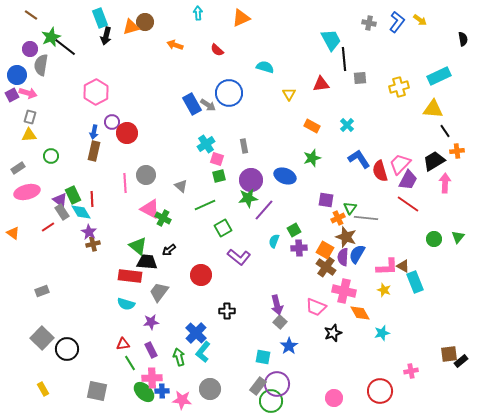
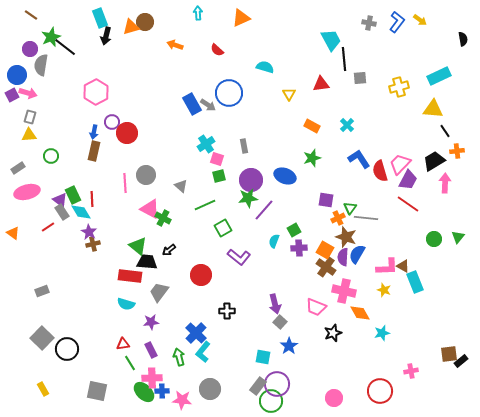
purple arrow at (277, 305): moved 2 px left, 1 px up
